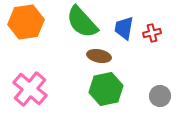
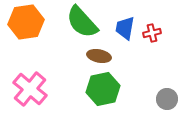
blue trapezoid: moved 1 px right
green hexagon: moved 3 px left
gray circle: moved 7 px right, 3 px down
